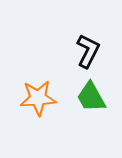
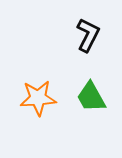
black L-shape: moved 16 px up
